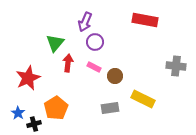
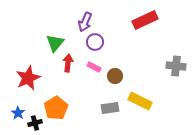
red rectangle: rotated 35 degrees counterclockwise
yellow rectangle: moved 3 px left, 2 px down
black cross: moved 1 px right, 1 px up
